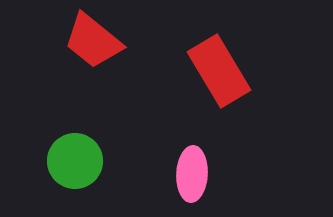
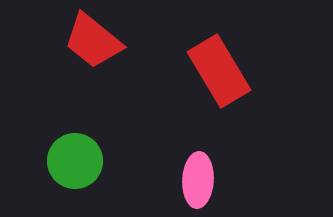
pink ellipse: moved 6 px right, 6 px down
